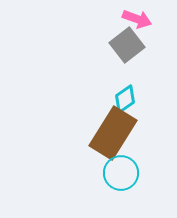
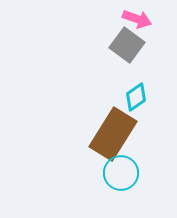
gray square: rotated 16 degrees counterclockwise
cyan diamond: moved 11 px right, 2 px up
brown rectangle: moved 1 px down
